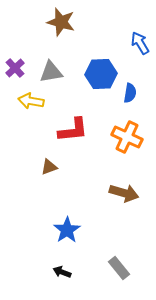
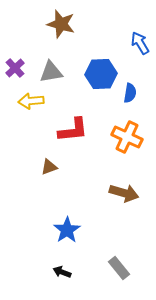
brown star: moved 2 px down
yellow arrow: rotated 15 degrees counterclockwise
